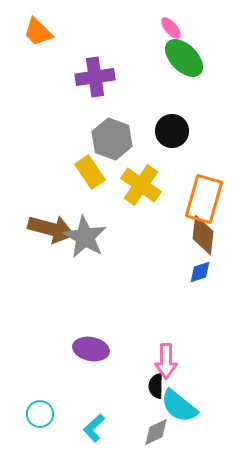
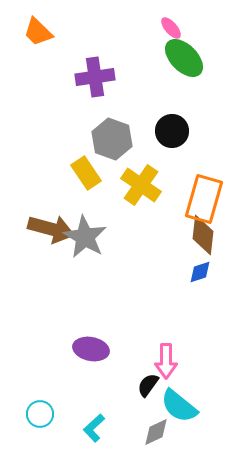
yellow rectangle: moved 4 px left, 1 px down
black semicircle: moved 8 px left, 1 px up; rotated 35 degrees clockwise
